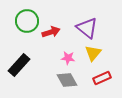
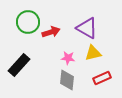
green circle: moved 1 px right, 1 px down
purple triangle: rotated 10 degrees counterclockwise
yellow triangle: rotated 36 degrees clockwise
gray diamond: rotated 35 degrees clockwise
